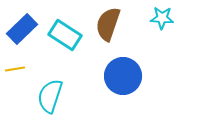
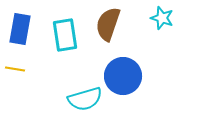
cyan star: rotated 15 degrees clockwise
blue rectangle: moved 2 px left; rotated 36 degrees counterclockwise
cyan rectangle: rotated 48 degrees clockwise
yellow line: rotated 18 degrees clockwise
cyan semicircle: moved 35 px right, 3 px down; rotated 124 degrees counterclockwise
